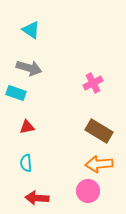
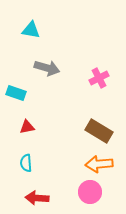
cyan triangle: rotated 24 degrees counterclockwise
gray arrow: moved 18 px right
pink cross: moved 6 px right, 5 px up
pink circle: moved 2 px right, 1 px down
